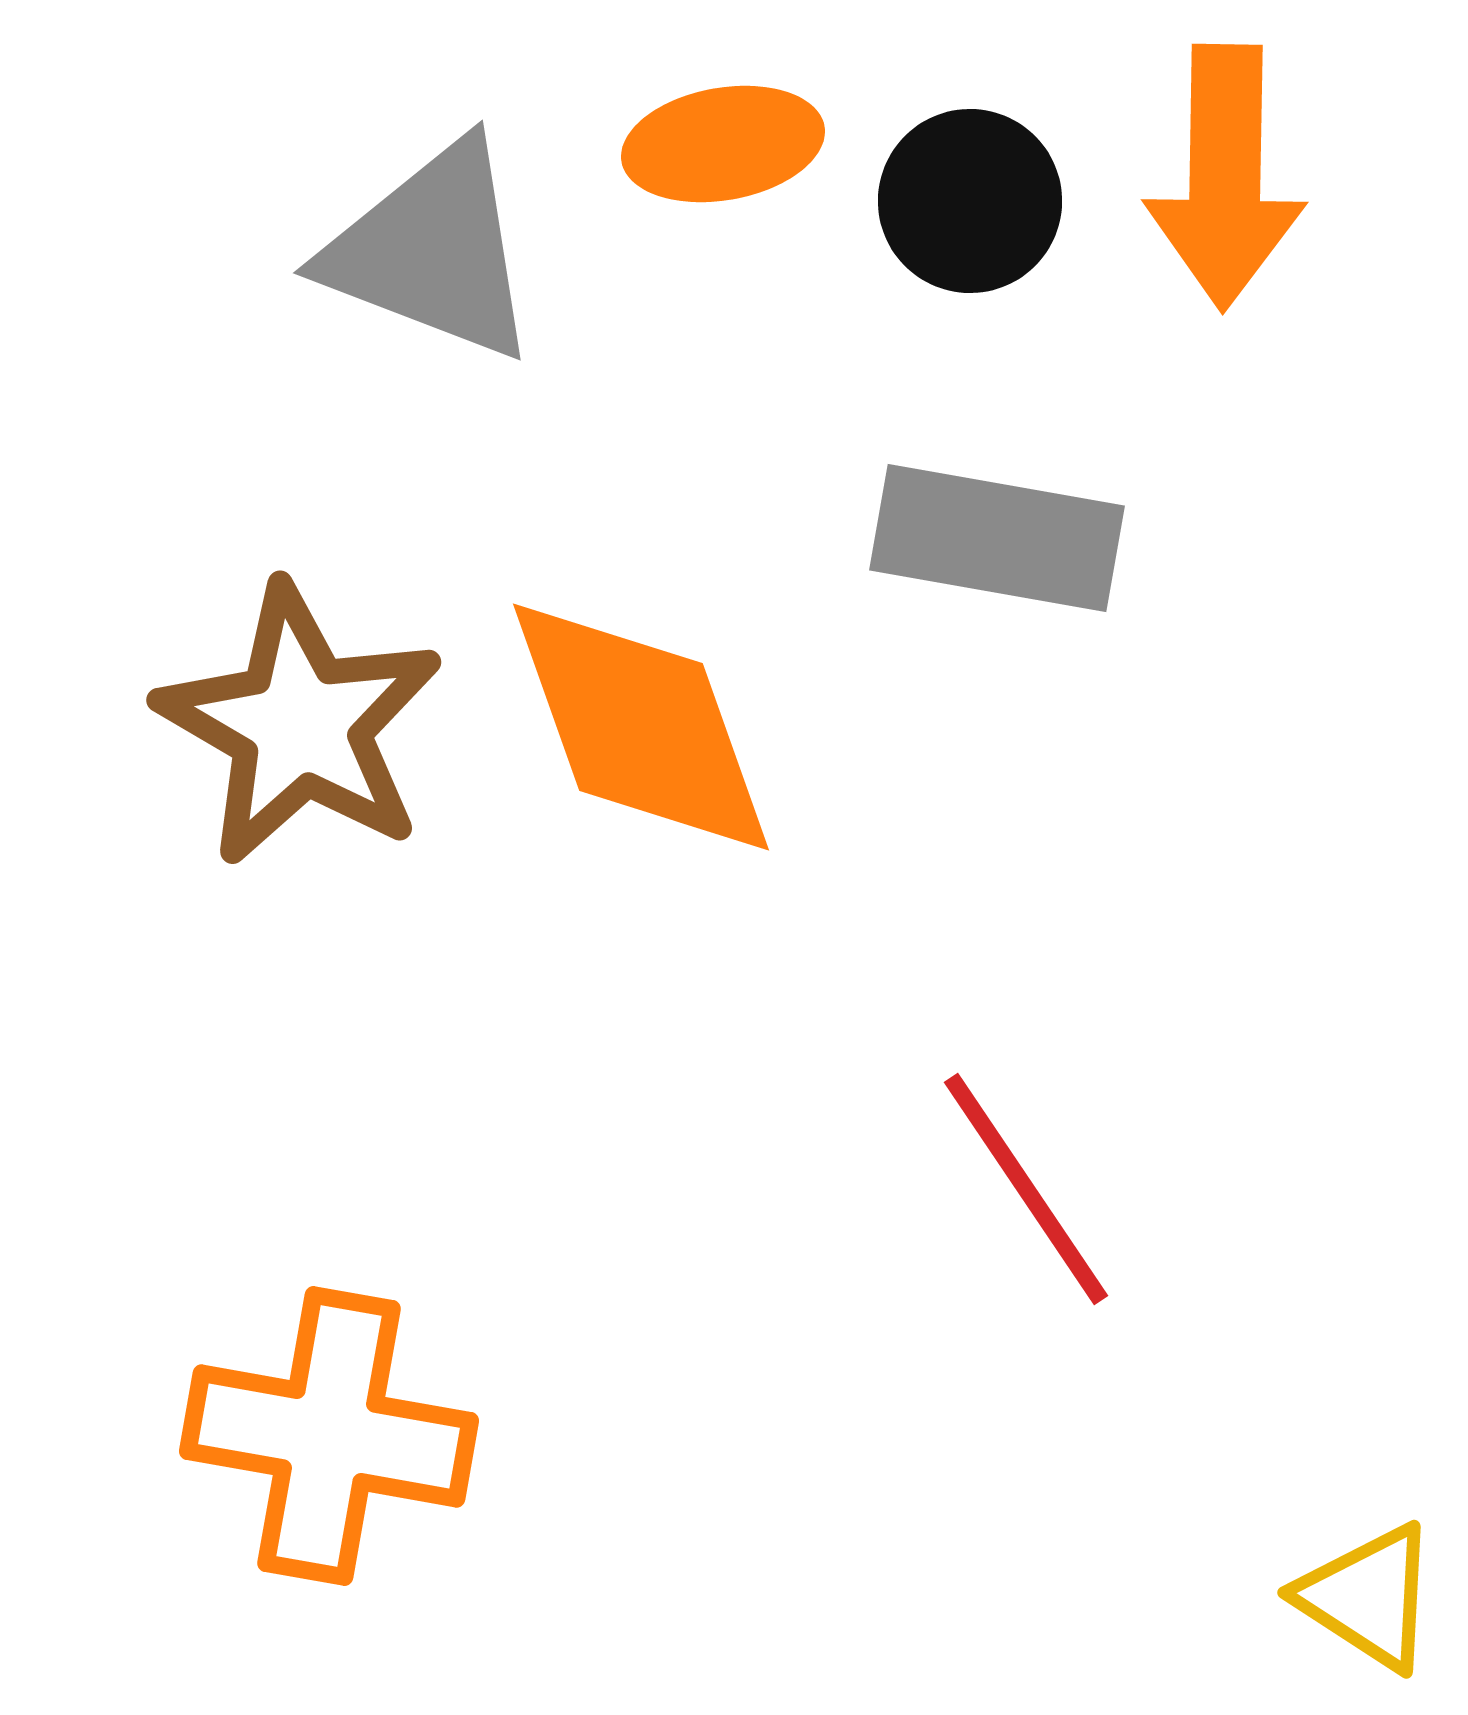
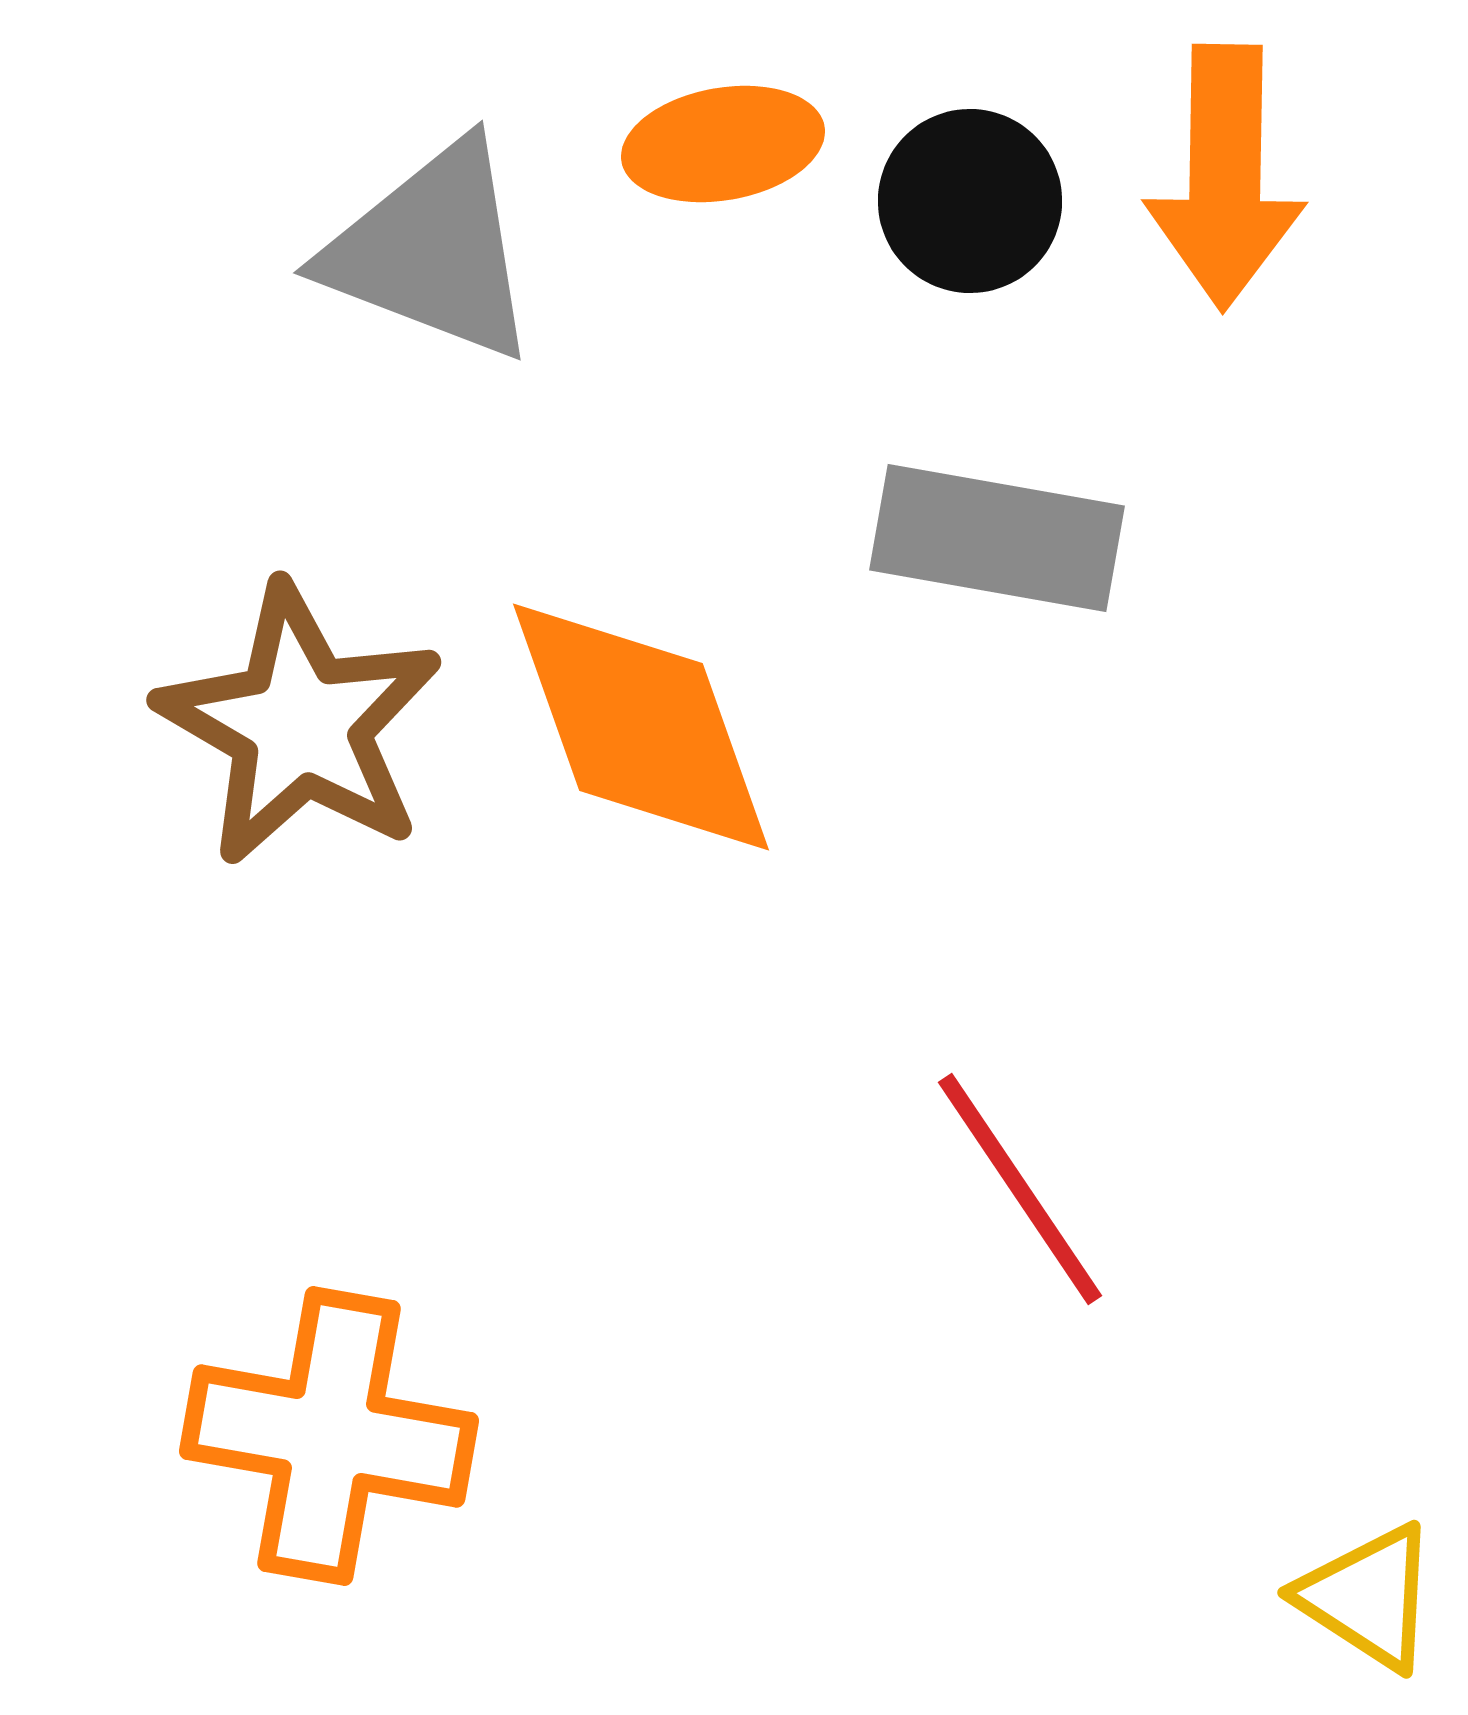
red line: moved 6 px left
